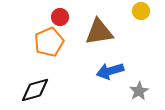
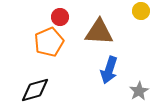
brown triangle: rotated 12 degrees clockwise
blue arrow: moved 1 px left, 1 px up; rotated 56 degrees counterclockwise
